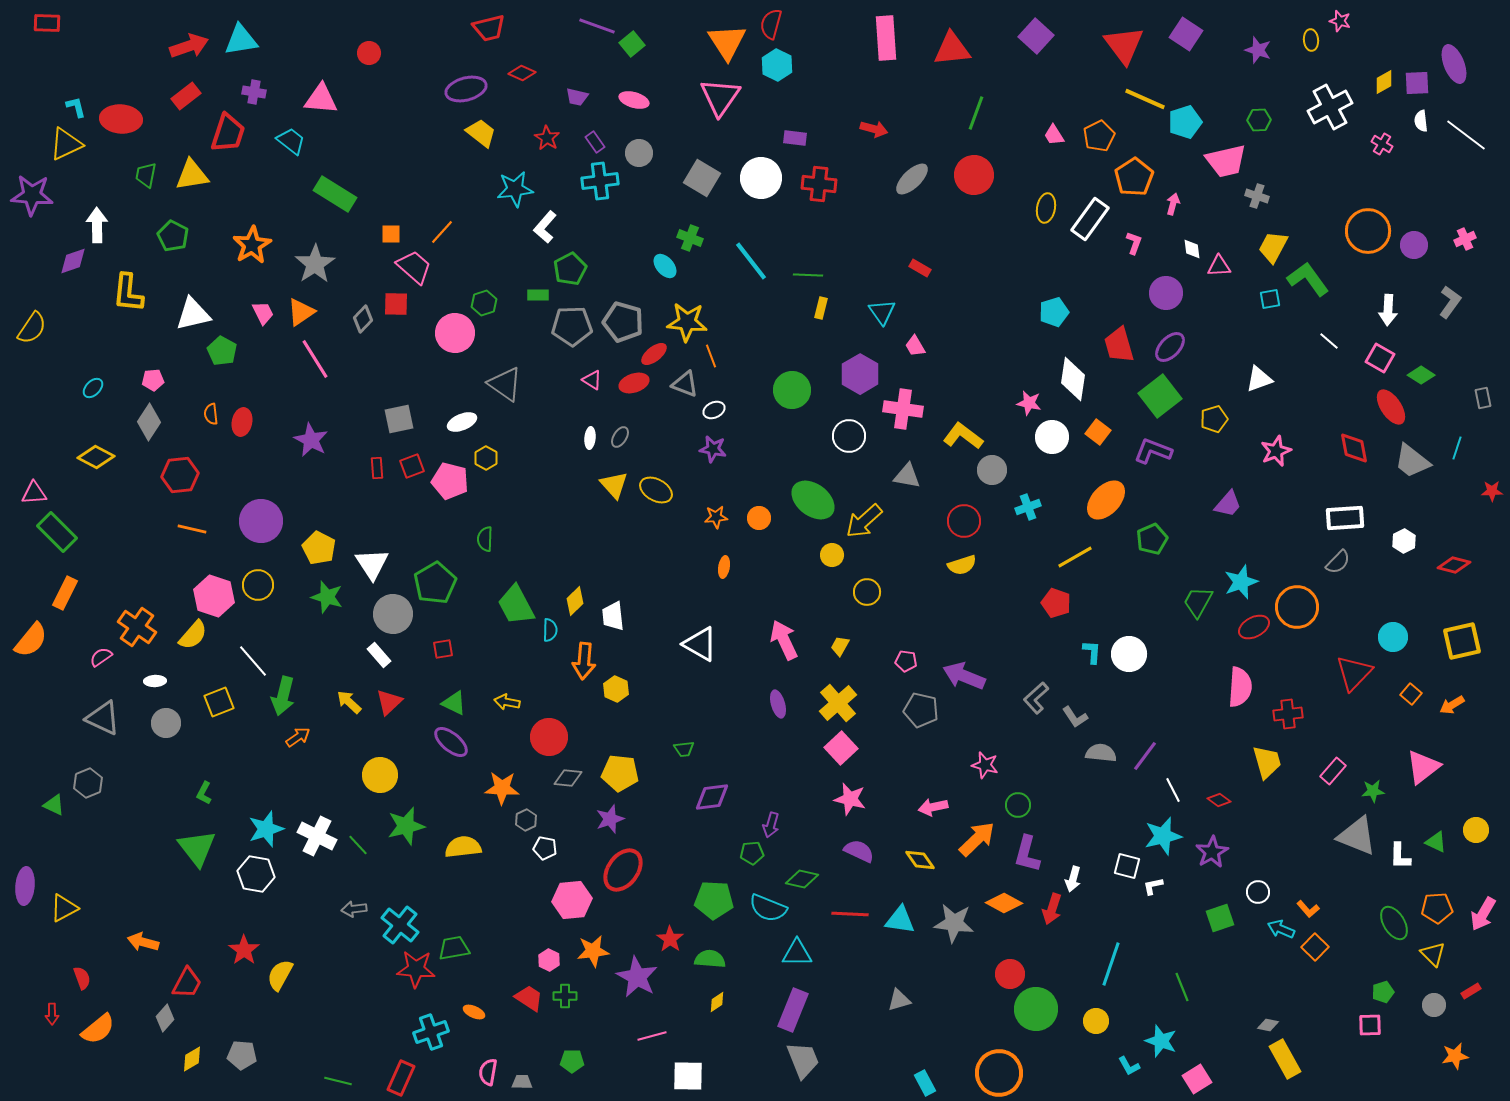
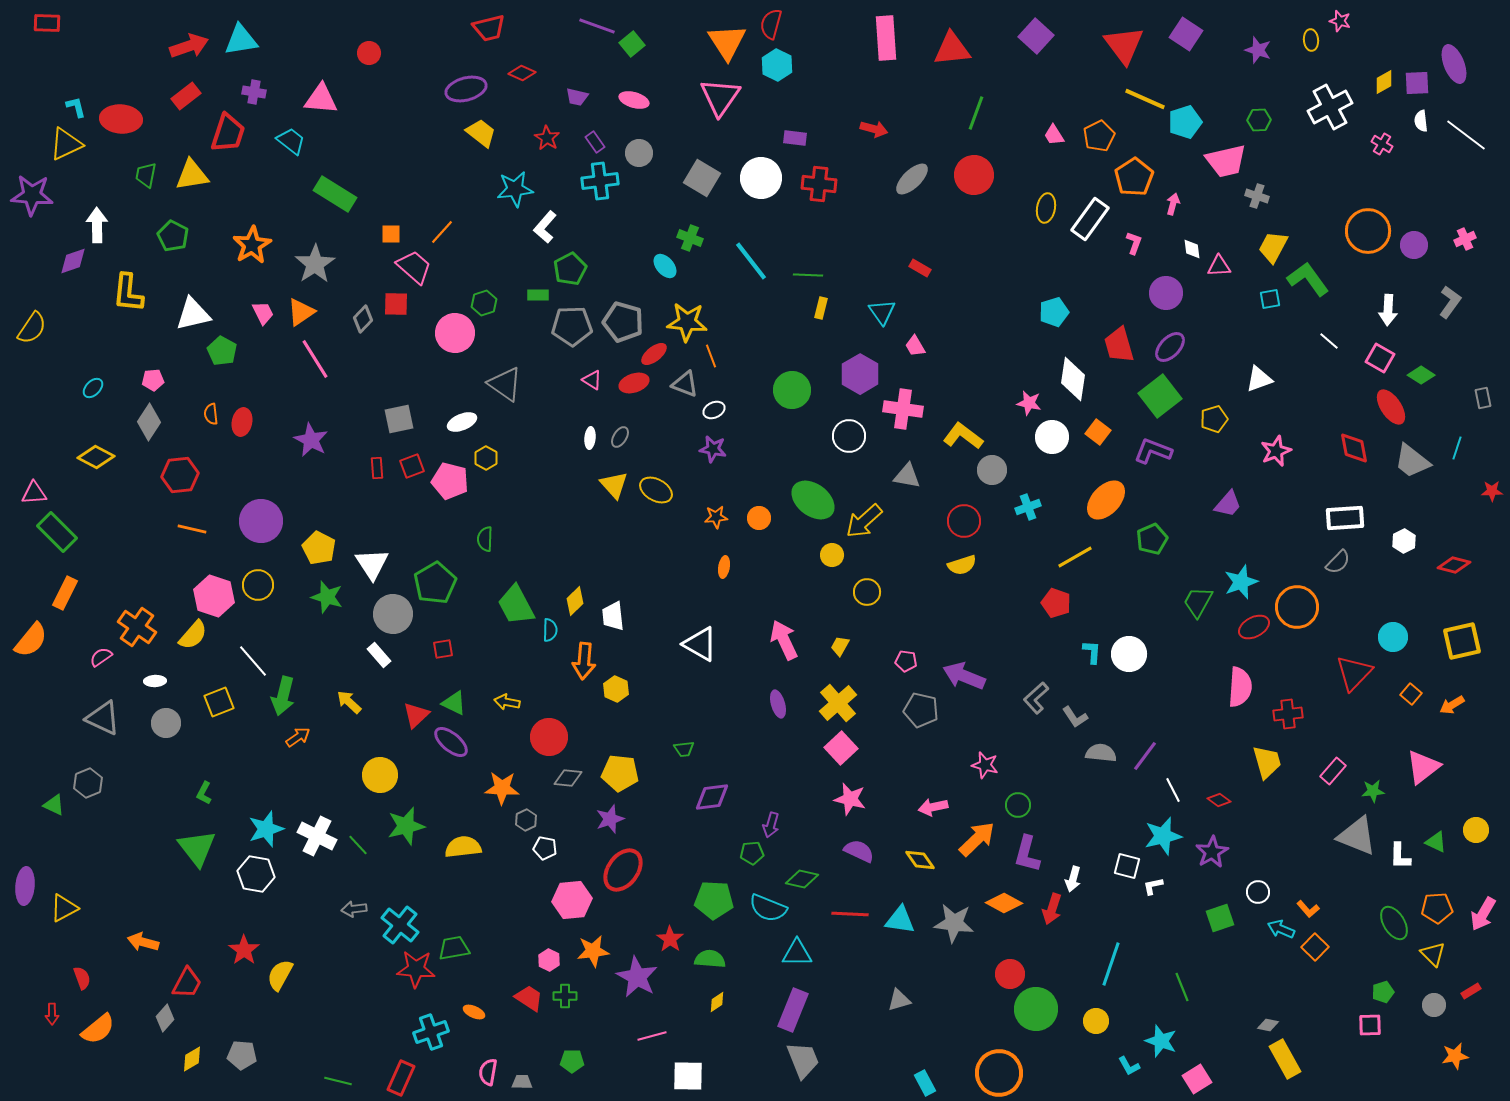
red triangle at (389, 702): moved 27 px right, 13 px down
